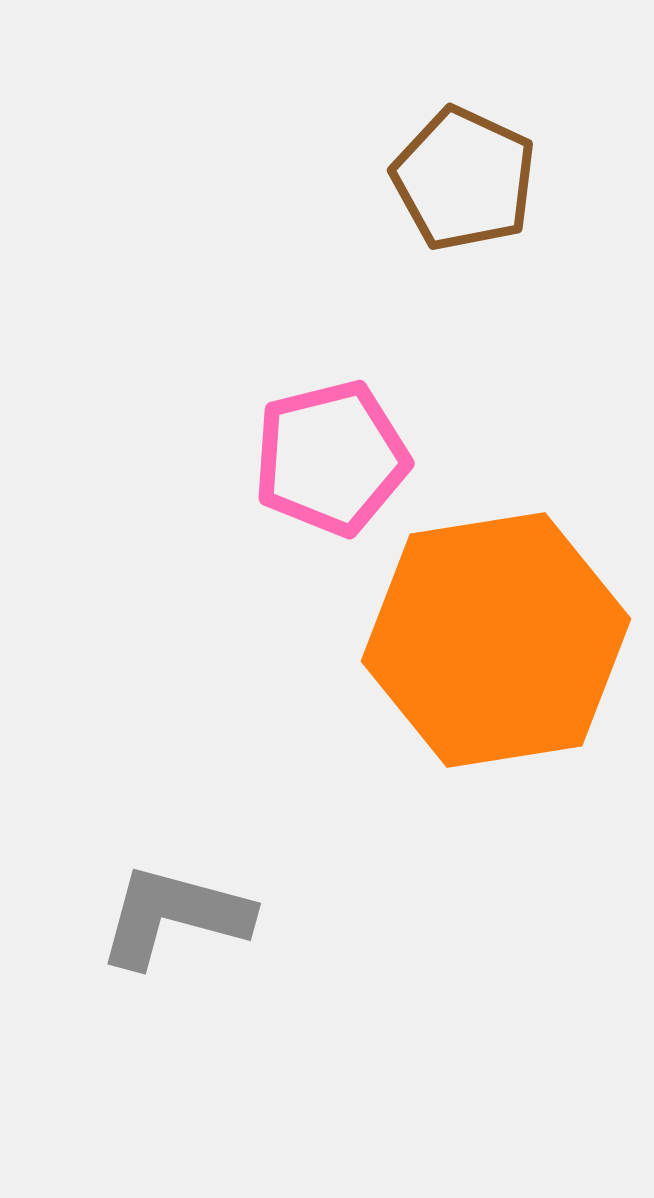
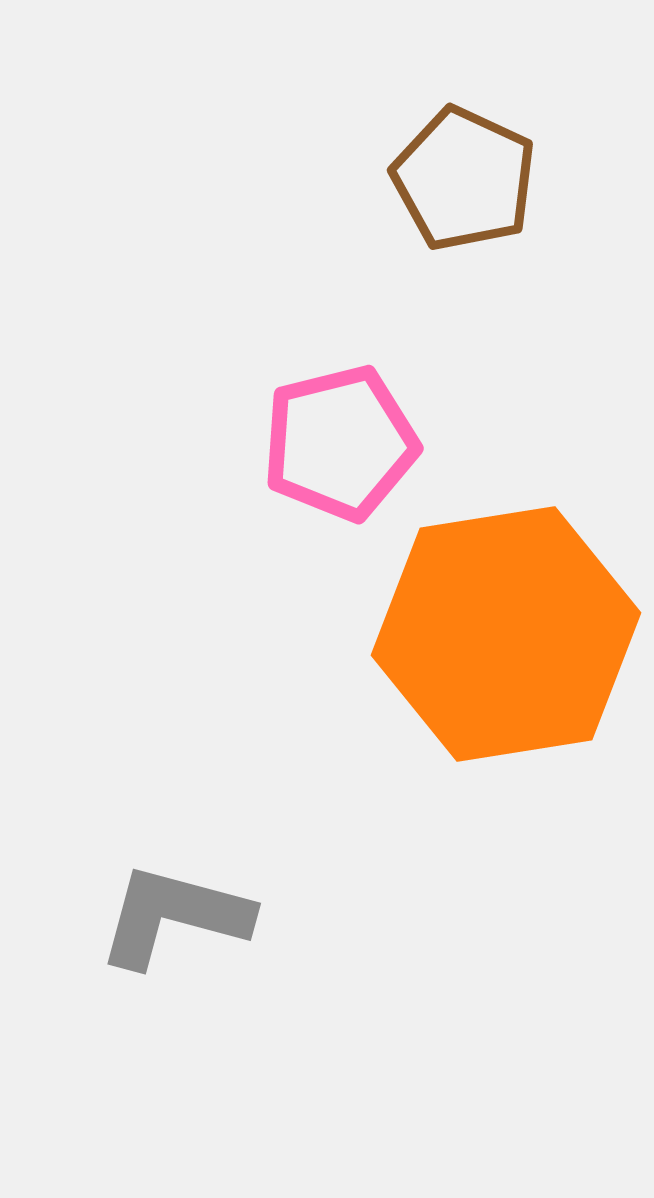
pink pentagon: moved 9 px right, 15 px up
orange hexagon: moved 10 px right, 6 px up
